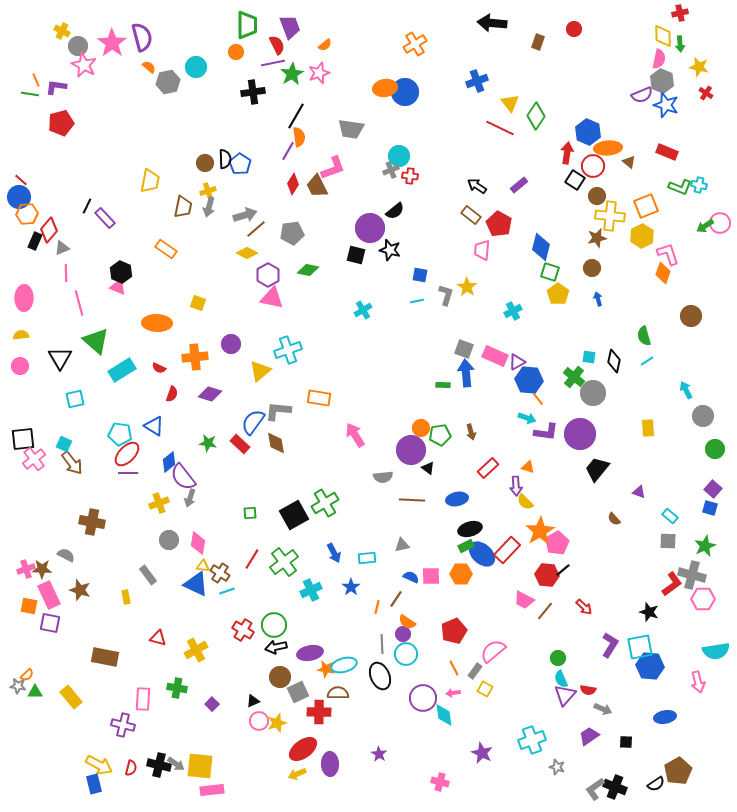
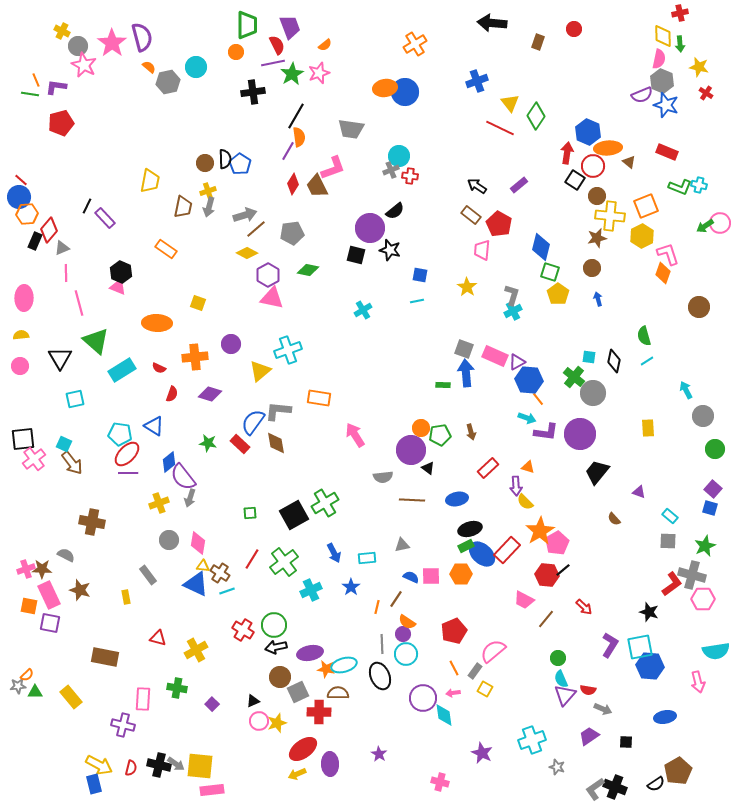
gray L-shape at (446, 295): moved 66 px right
brown circle at (691, 316): moved 8 px right, 9 px up
black trapezoid at (597, 469): moved 3 px down
brown line at (545, 611): moved 1 px right, 8 px down
gray star at (18, 686): rotated 14 degrees counterclockwise
